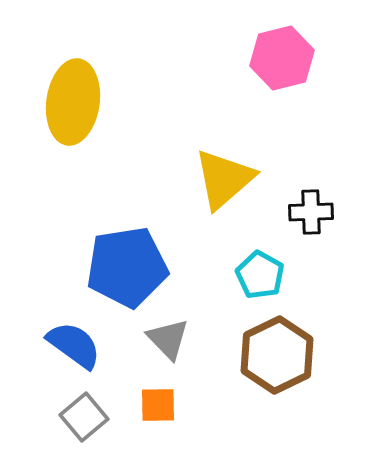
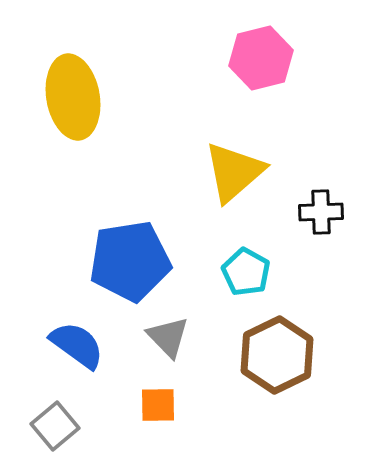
pink hexagon: moved 21 px left
yellow ellipse: moved 5 px up; rotated 18 degrees counterclockwise
yellow triangle: moved 10 px right, 7 px up
black cross: moved 10 px right
blue pentagon: moved 3 px right, 6 px up
cyan pentagon: moved 14 px left, 3 px up
gray triangle: moved 2 px up
blue semicircle: moved 3 px right
gray square: moved 29 px left, 9 px down
